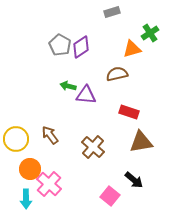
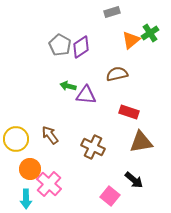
orange triangle: moved 1 px left, 9 px up; rotated 24 degrees counterclockwise
brown cross: rotated 15 degrees counterclockwise
